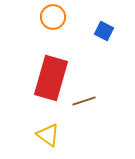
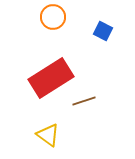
blue square: moved 1 px left
red rectangle: rotated 42 degrees clockwise
